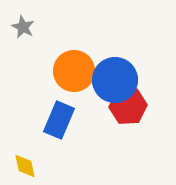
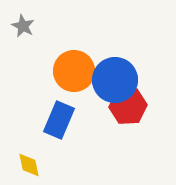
gray star: moved 1 px up
yellow diamond: moved 4 px right, 1 px up
